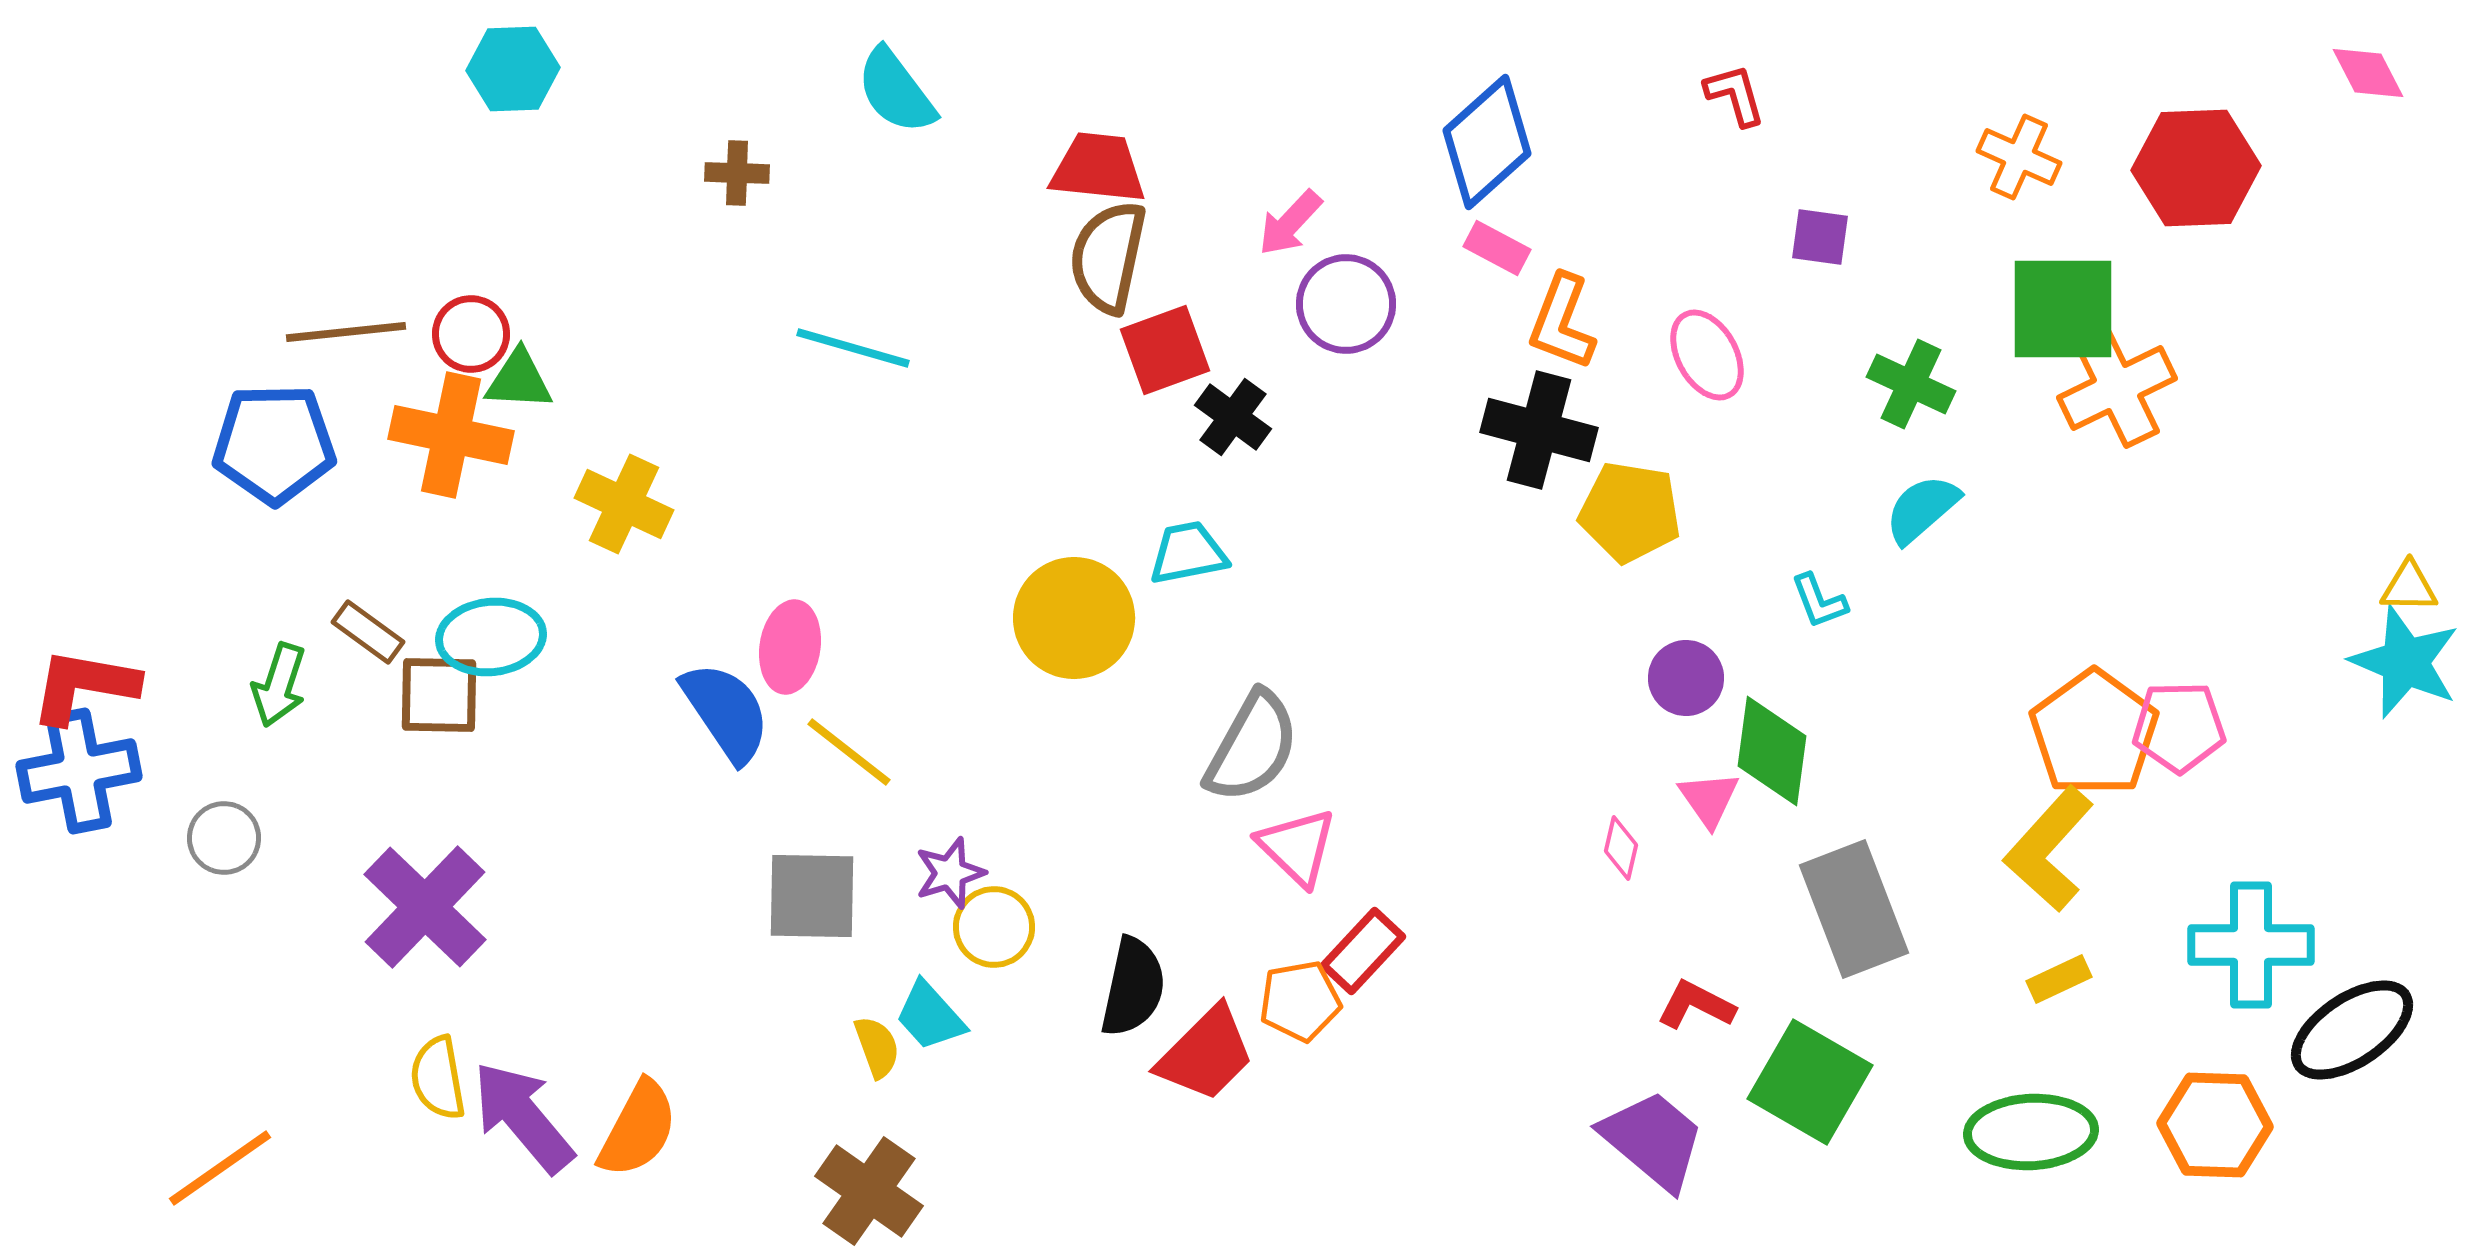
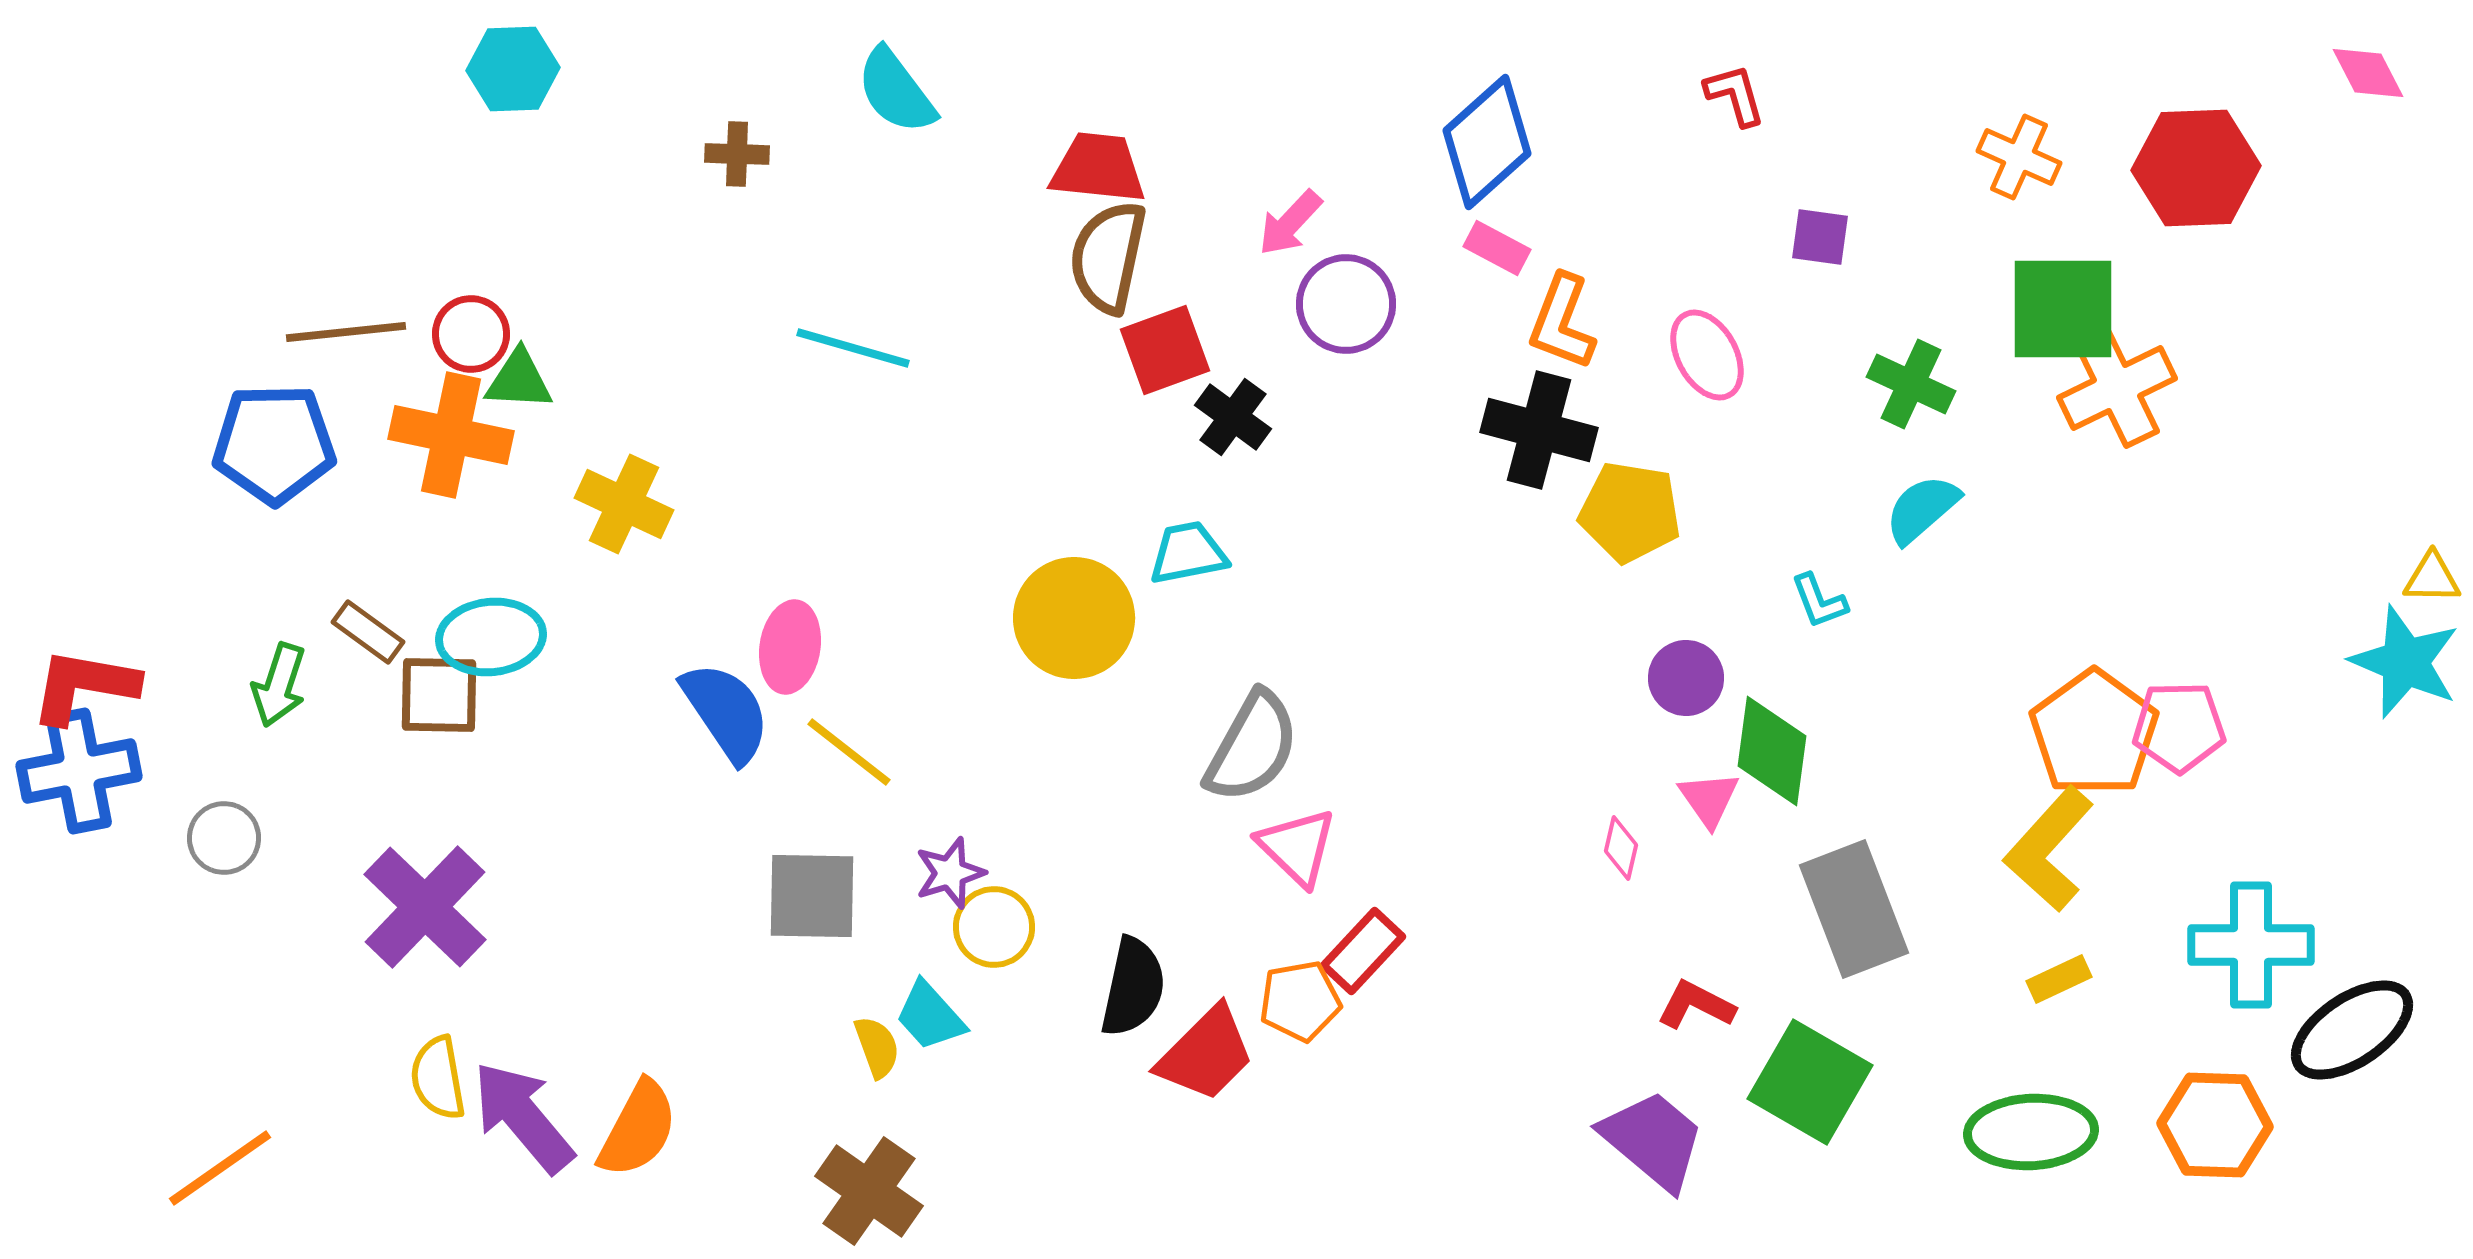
brown cross at (737, 173): moved 19 px up
yellow triangle at (2409, 587): moved 23 px right, 9 px up
